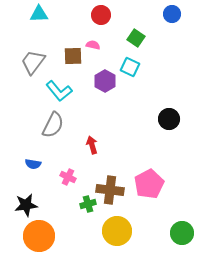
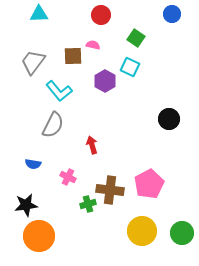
yellow circle: moved 25 px right
